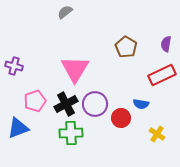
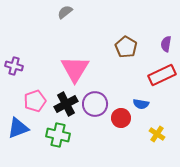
green cross: moved 13 px left, 2 px down; rotated 15 degrees clockwise
